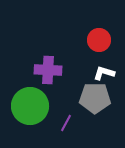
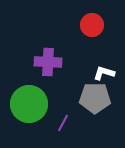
red circle: moved 7 px left, 15 px up
purple cross: moved 8 px up
green circle: moved 1 px left, 2 px up
purple line: moved 3 px left
